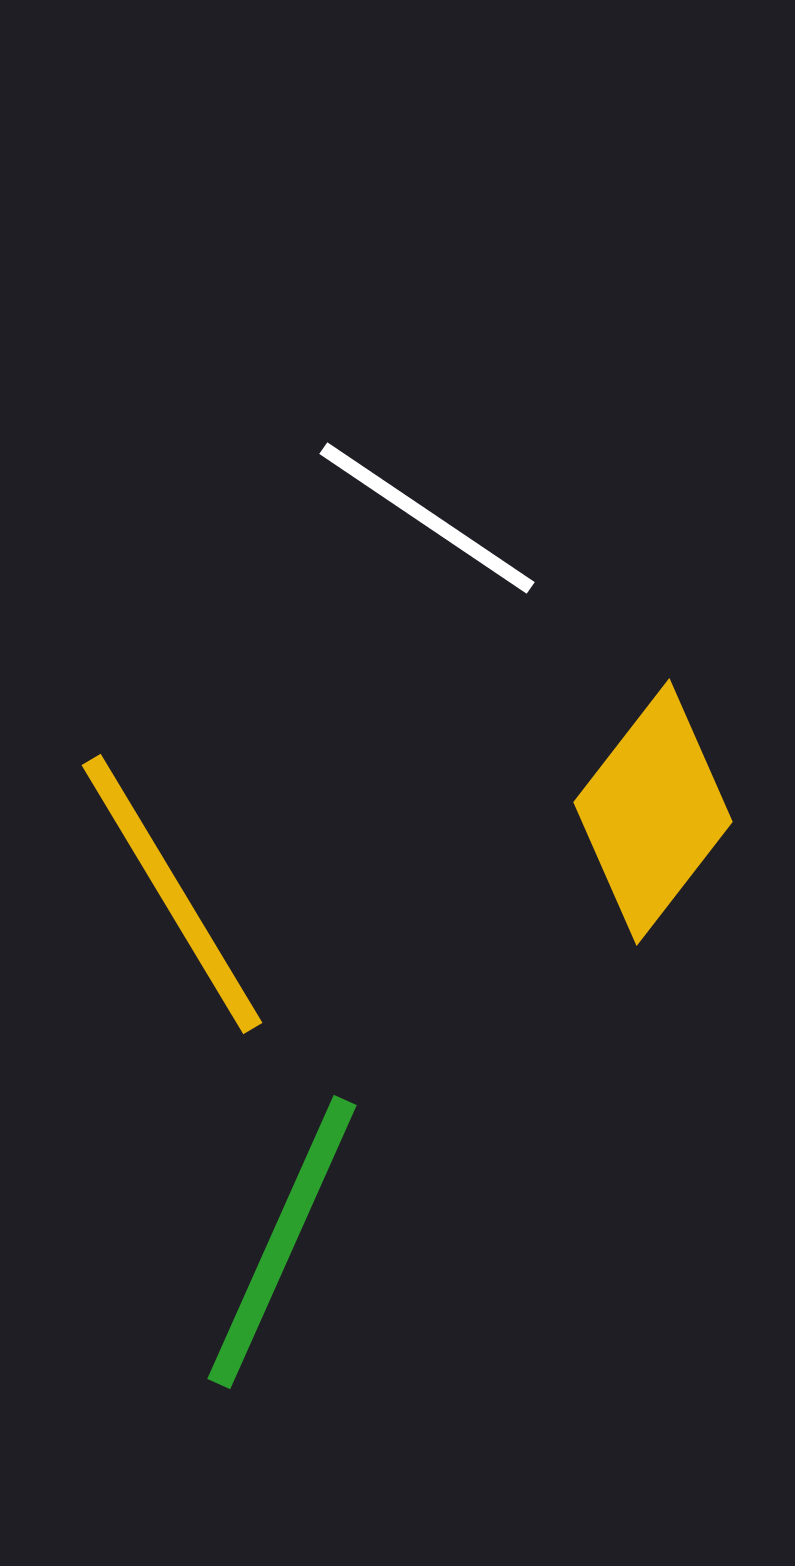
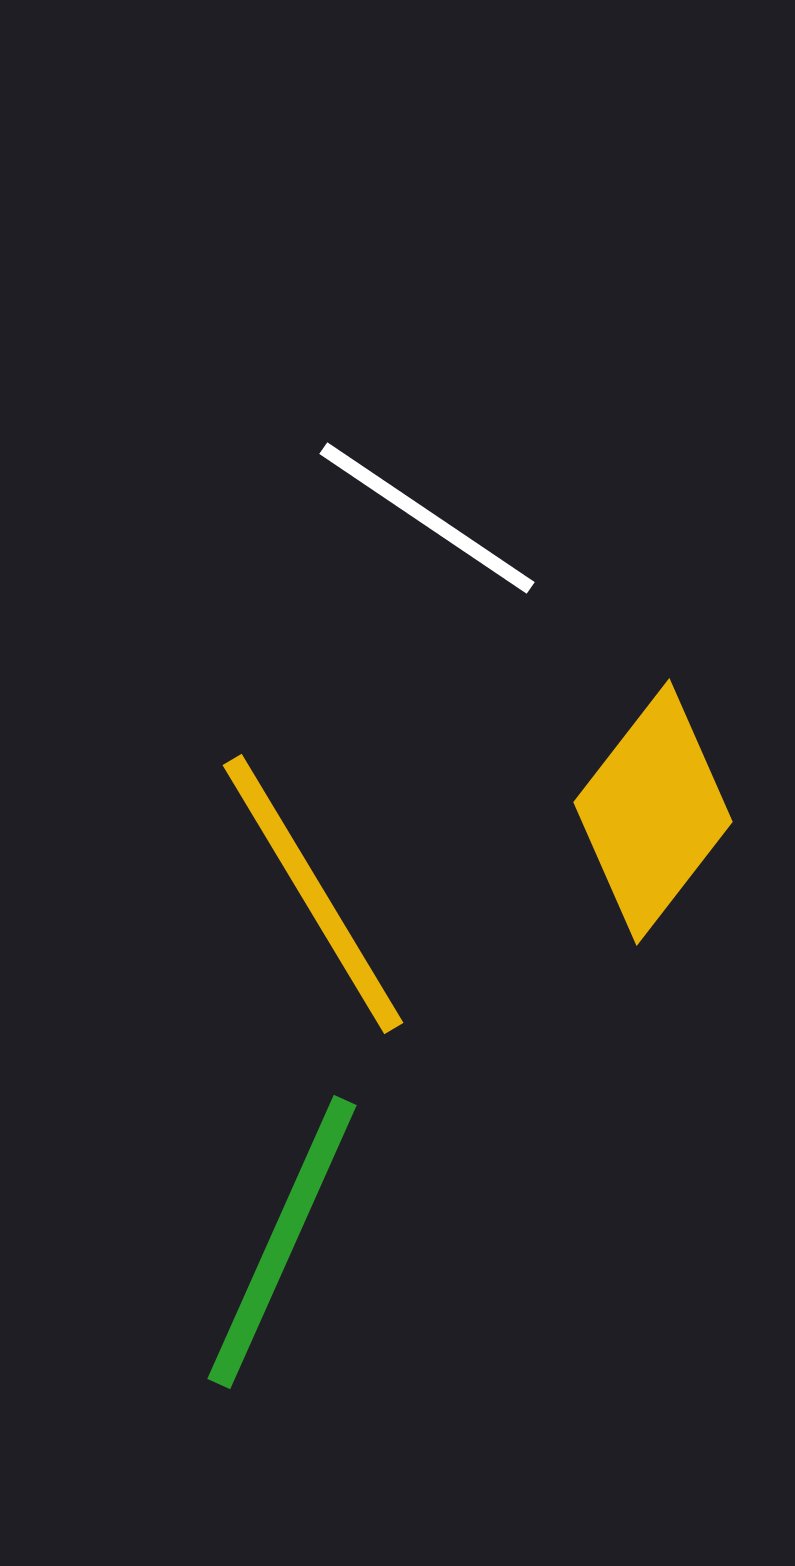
yellow line: moved 141 px right
